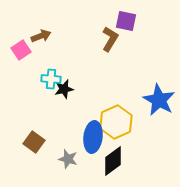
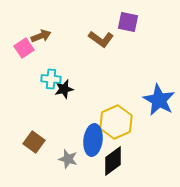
purple square: moved 2 px right, 1 px down
brown L-shape: moved 9 px left; rotated 95 degrees clockwise
pink square: moved 3 px right, 2 px up
blue ellipse: moved 3 px down
